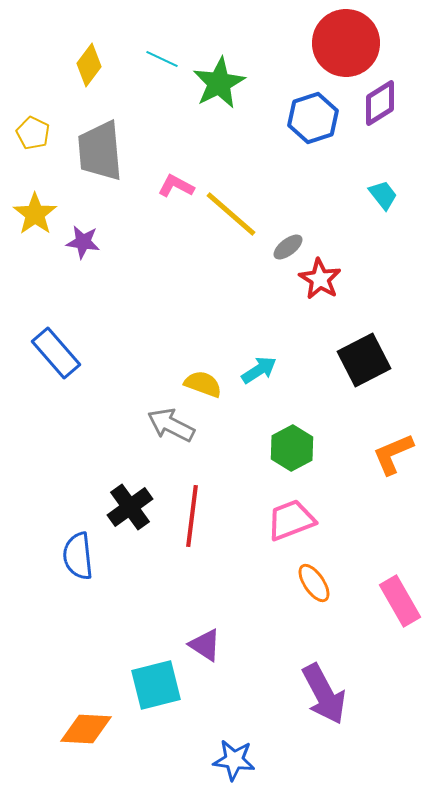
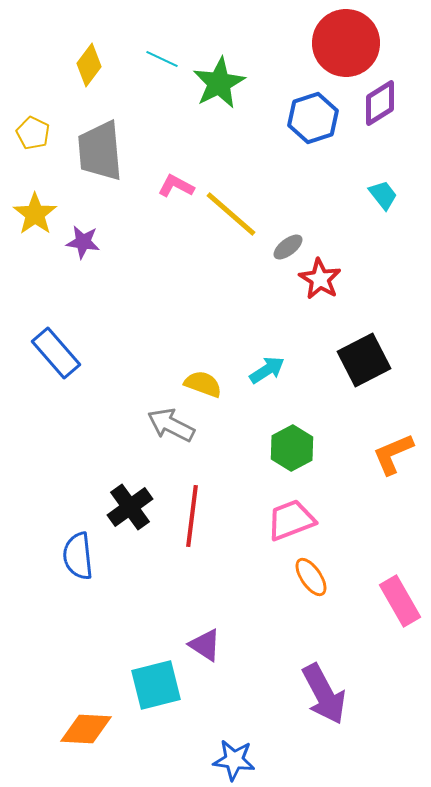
cyan arrow: moved 8 px right
orange ellipse: moved 3 px left, 6 px up
